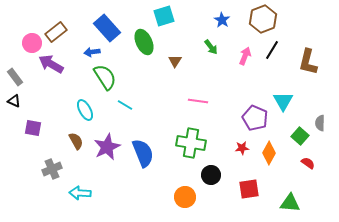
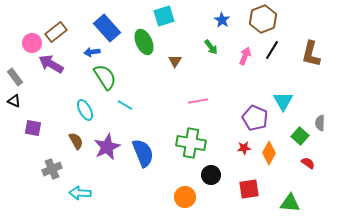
brown L-shape: moved 3 px right, 8 px up
pink line: rotated 18 degrees counterclockwise
red star: moved 2 px right
